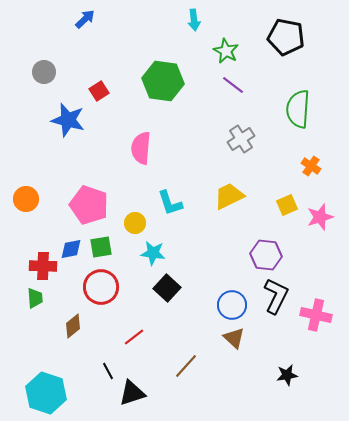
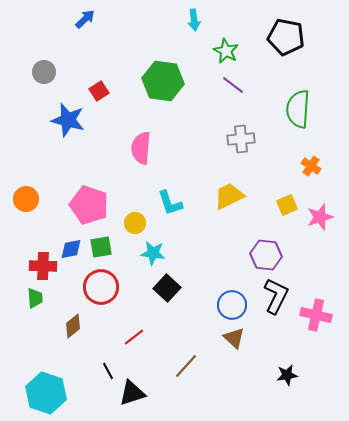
gray cross: rotated 28 degrees clockwise
